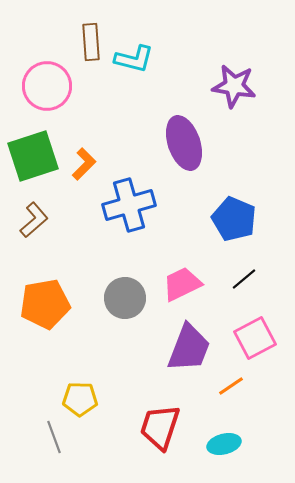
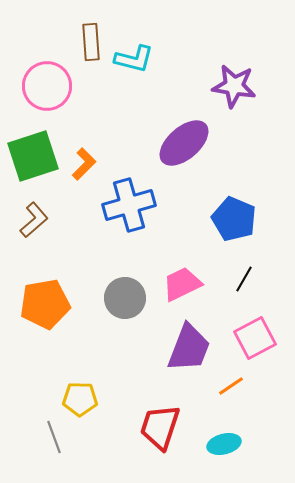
purple ellipse: rotated 68 degrees clockwise
black line: rotated 20 degrees counterclockwise
